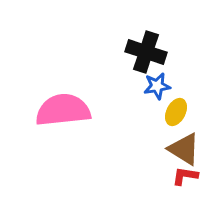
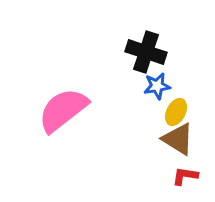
pink semicircle: rotated 32 degrees counterclockwise
brown triangle: moved 6 px left, 10 px up
